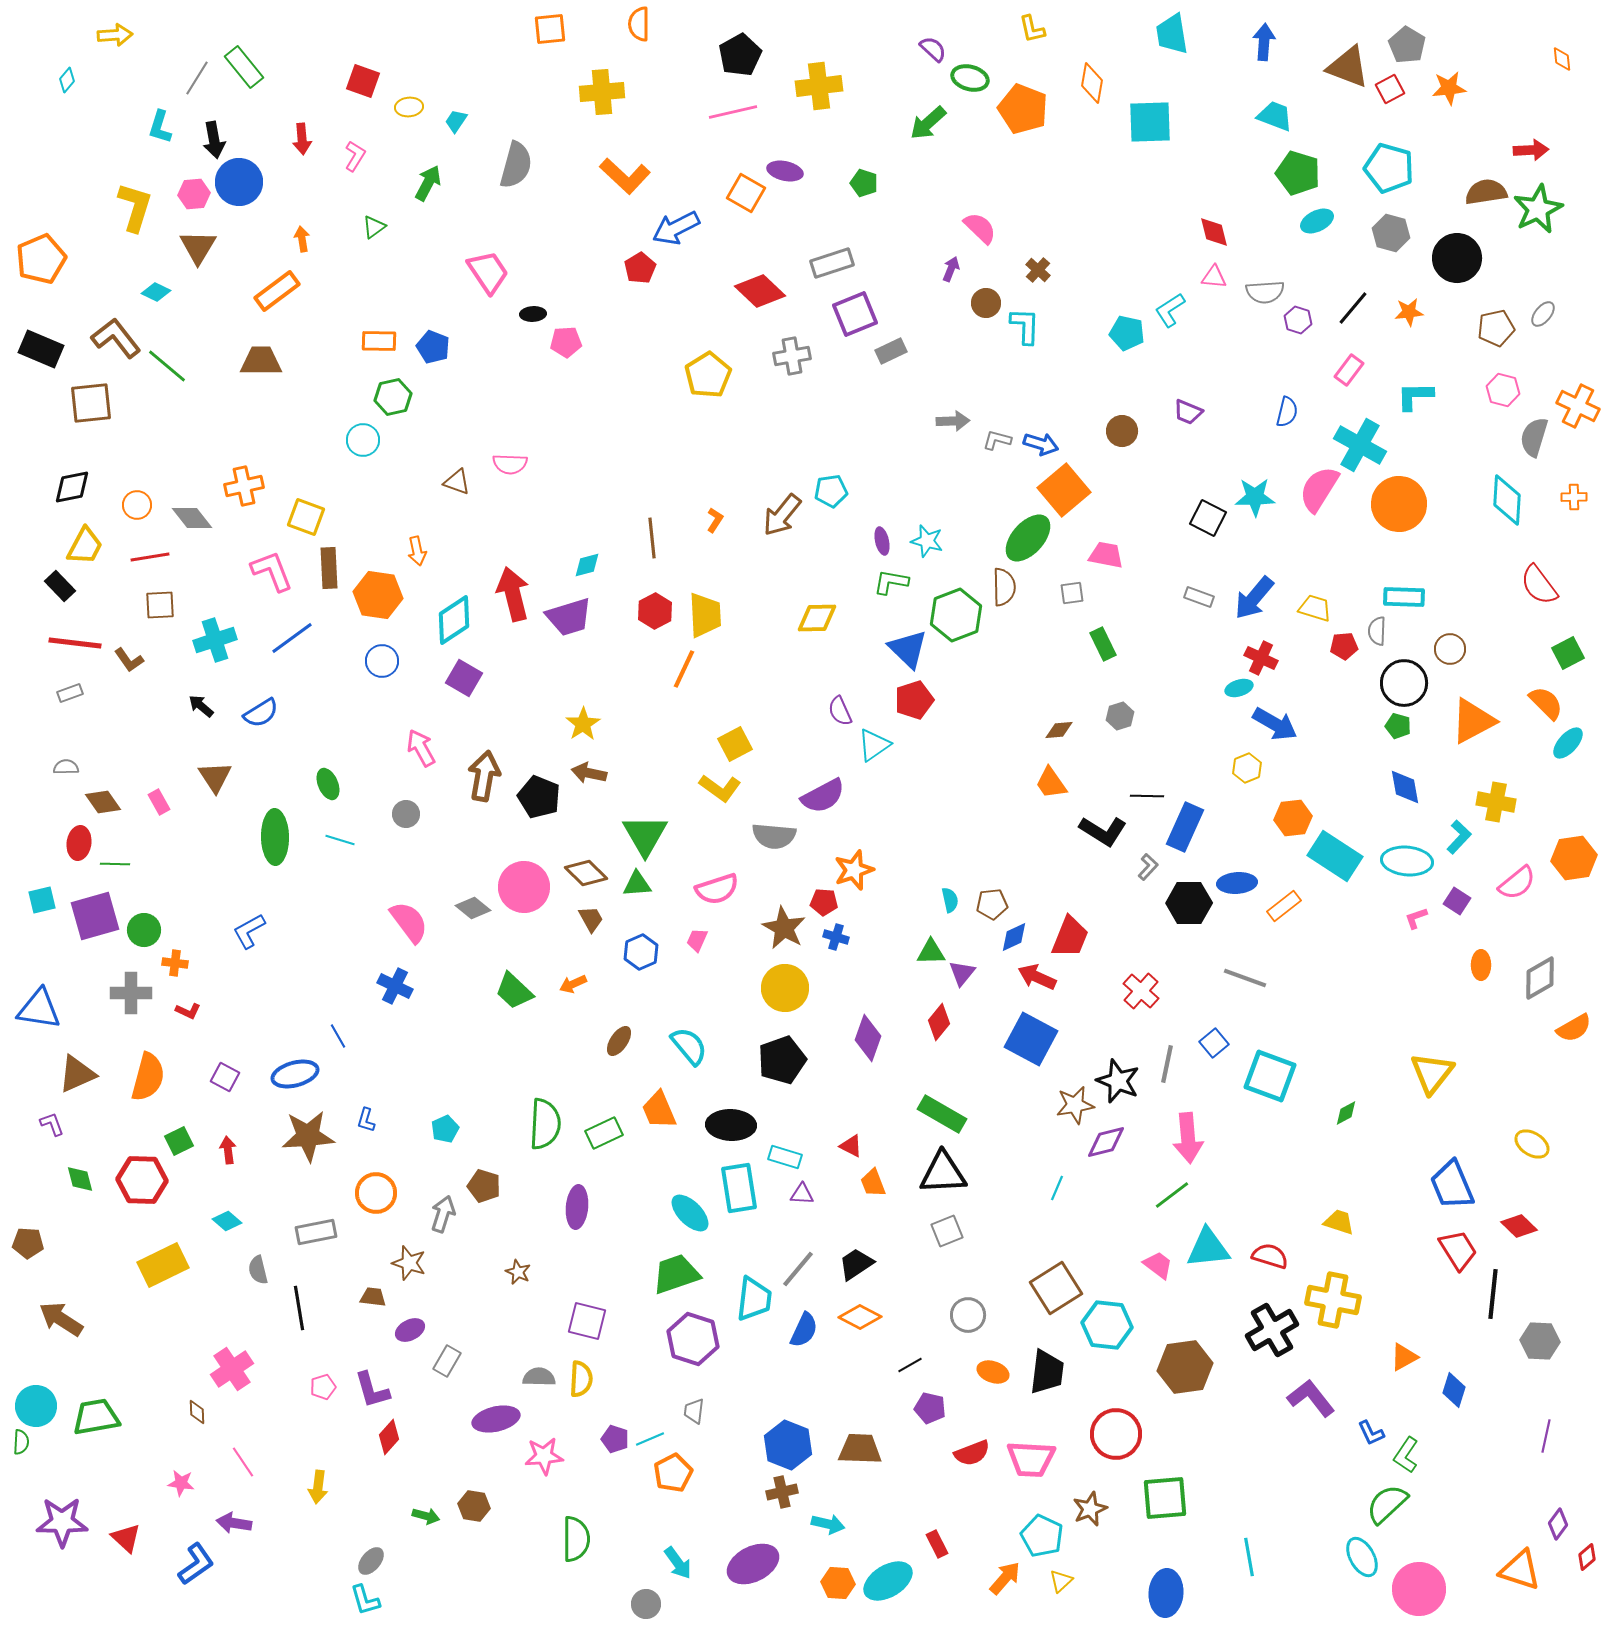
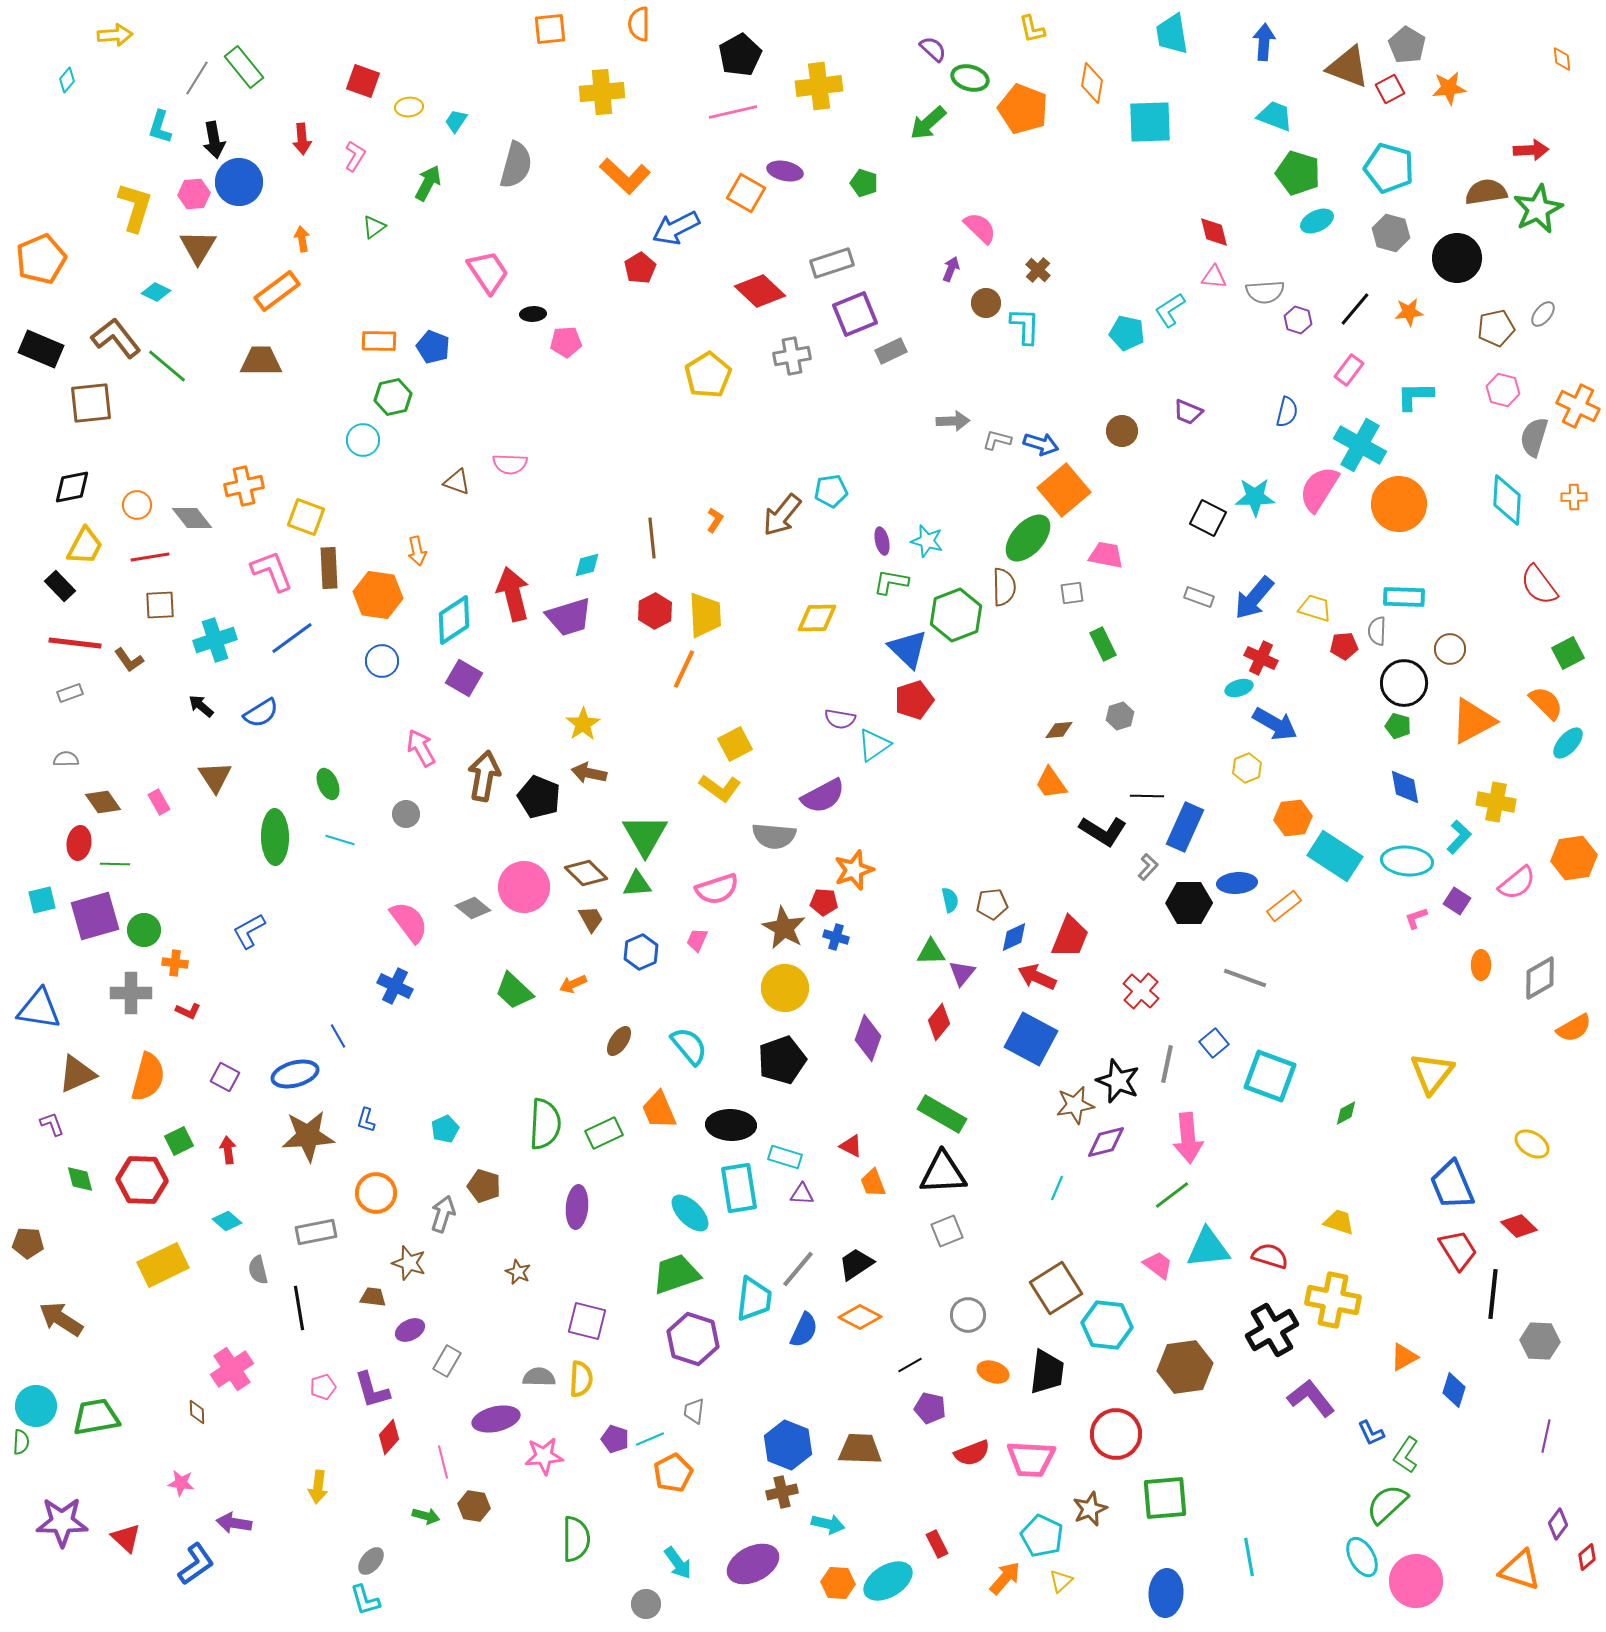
black line at (1353, 308): moved 2 px right, 1 px down
purple semicircle at (840, 711): moved 8 px down; rotated 56 degrees counterclockwise
gray semicircle at (66, 767): moved 8 px up
pink line at (243, 1462): moved 200 px right; rotated 20 degrees clockwise
pink circle at (1419, 1589): moved 3 px left, 8 px up
